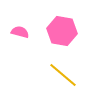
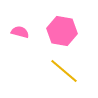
yellow line: moved 1 px right, 4 px up
